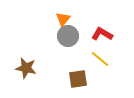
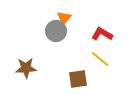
orange triangle: moved 1 px right, 1 px up
gray circle: moved 12 px left, 5 px up
brown star: rotated 15 degrees counterclockwise
